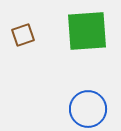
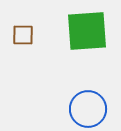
brown square: rotated 20 degrees clockwise
